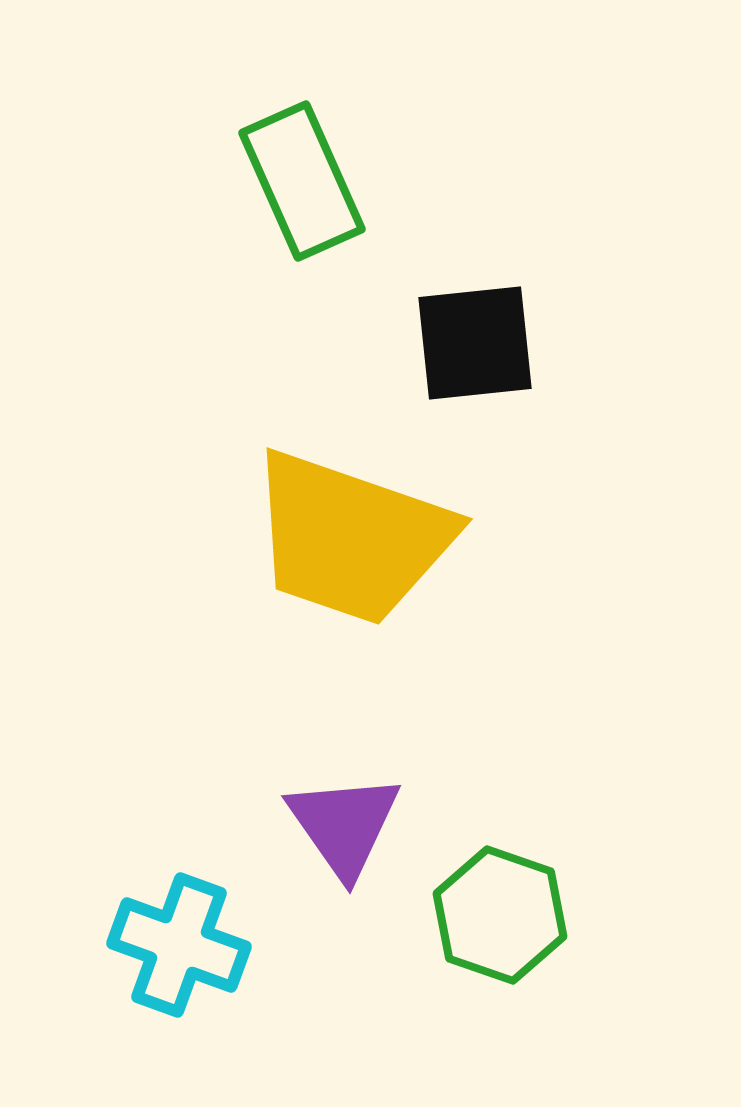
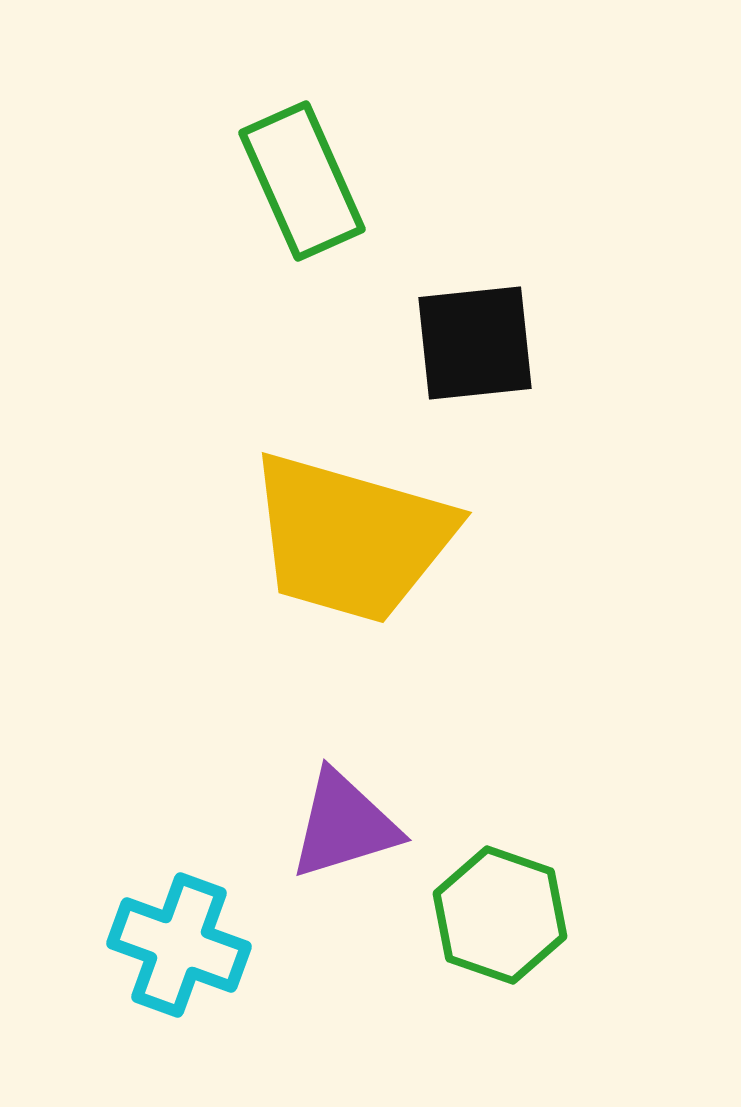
yellow trapezoid: rotated 3 degrees counterclockwise
purple triangle: rotated 48 degrees clockwise
